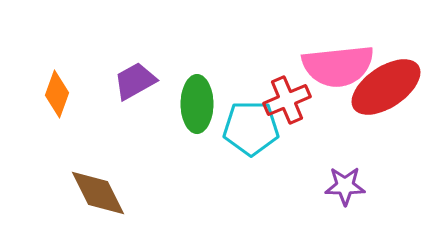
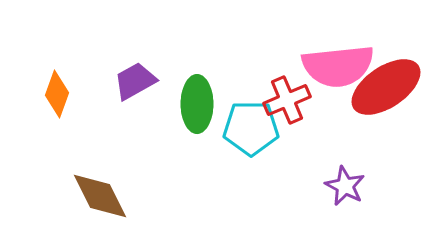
purple star: rotated 27 degrees clockwise
brown diamond: moved 2 px right, 3 px down
